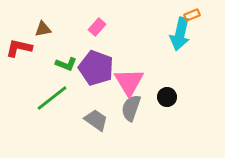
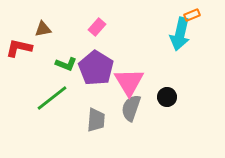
purple pentagon: rotated 12 degrees clockwise
gray trapezoid: rotated 60 degrees clockwise
